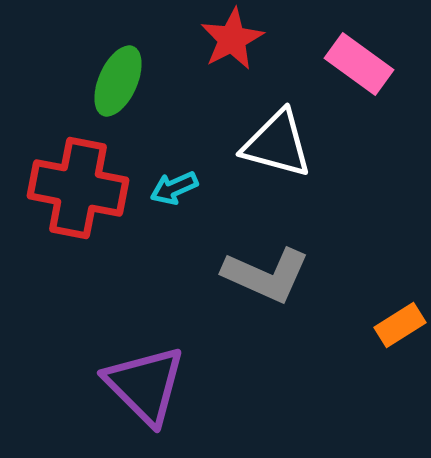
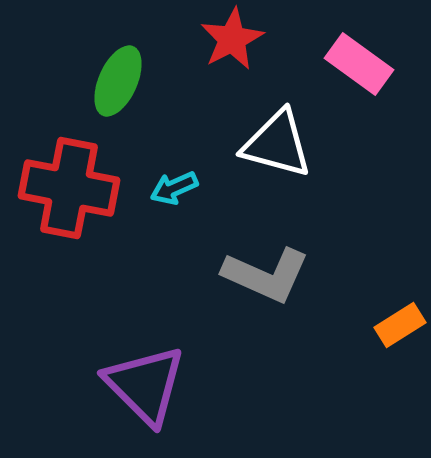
red cross: moved 9 px left
